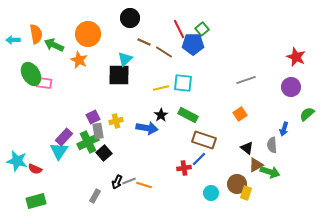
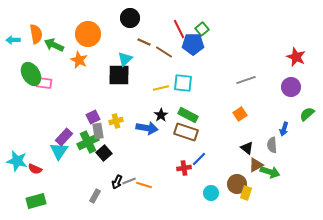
brown rectangle at (204, 140): moved 18 px left, 8 px up
